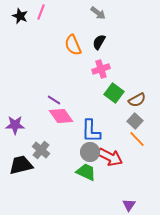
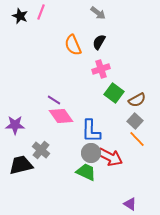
gray circle: moved 1 px right, 1 px down
purple triangle: moved 1 px right, 1 px up; rotated 32 degrees counterclockwise
